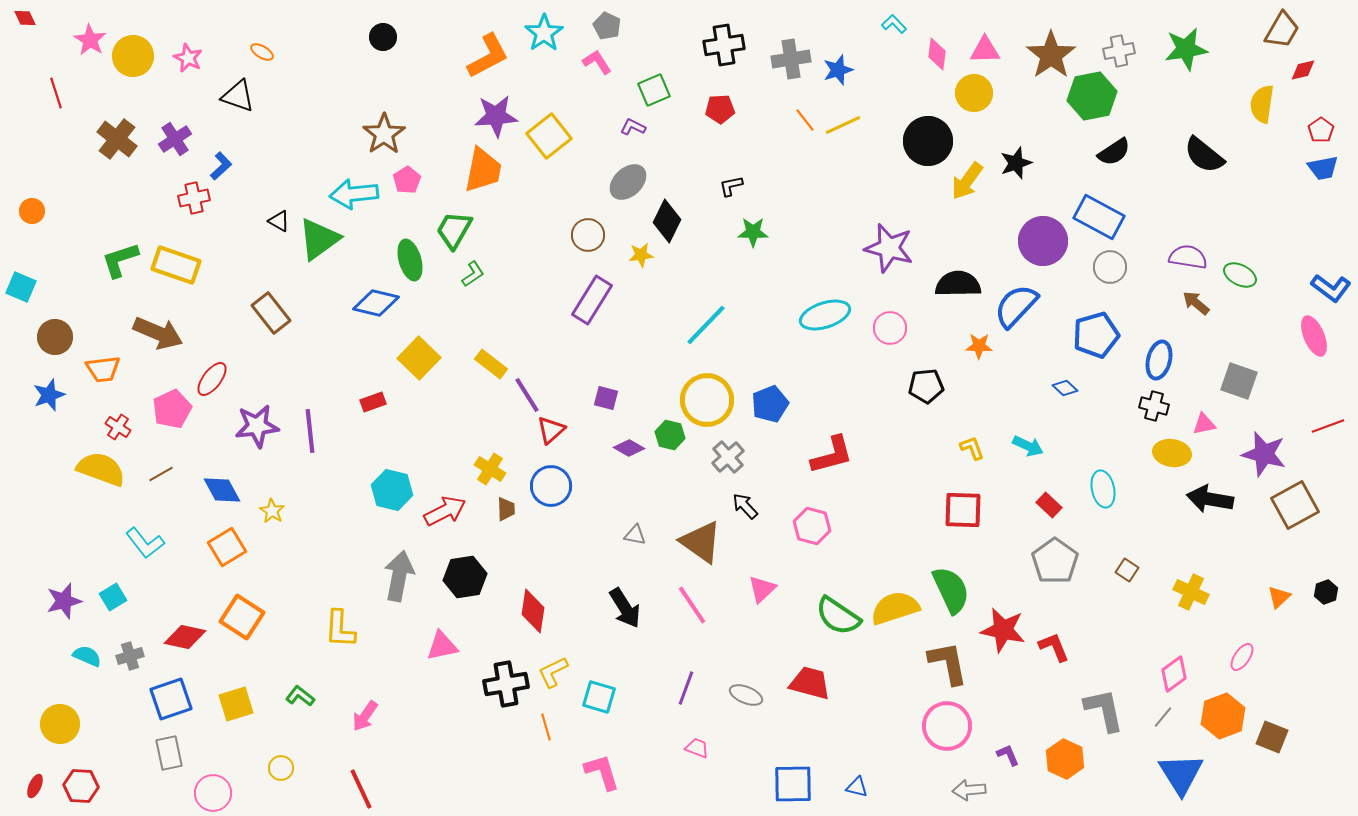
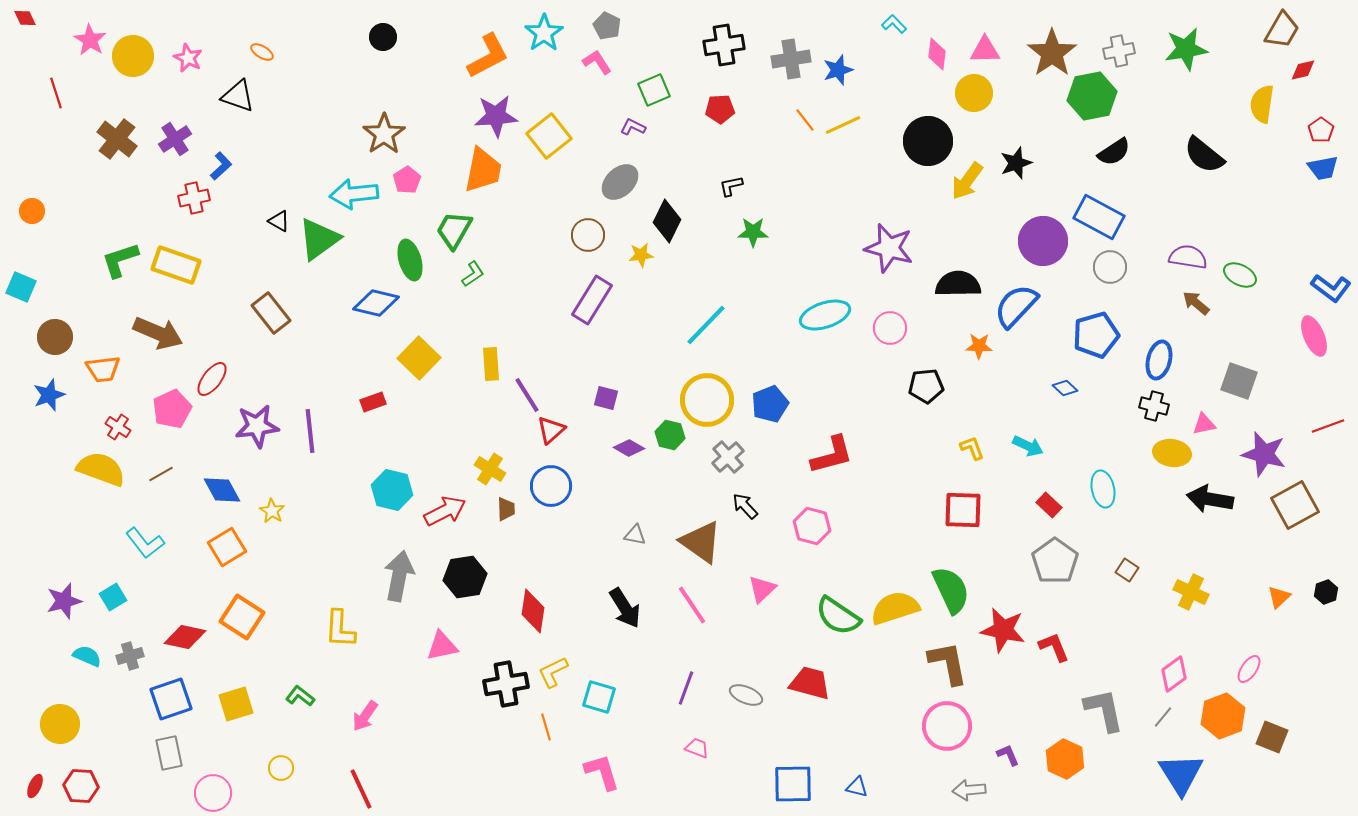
brown star at (1051, 55): moved 1 px right, 2 px up
gray ellipse at (628, 182): moved 8 px left
yellow rectangle at (491, 364): rotated 48 degrees clockwise
pink ellipse at (1242, 657): moved 7 px right, 12 px down
